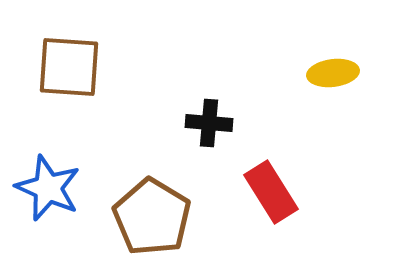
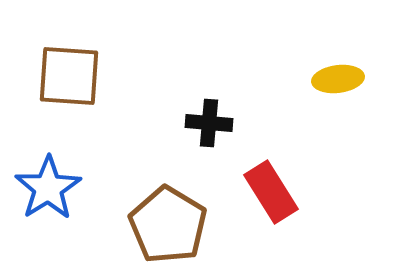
brown square: moved 9 px down
yellow ellipse: moved 5 px right, 6 px down
blue star: rotated 16 degrees clockwise
brown pentagon: moved 16 px right, 8 px down
